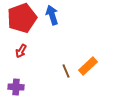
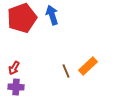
red arrow: moved 7 px left, 17 px down
